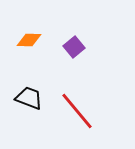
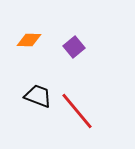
black trapezoid: moved 9 px right, 2 px up
